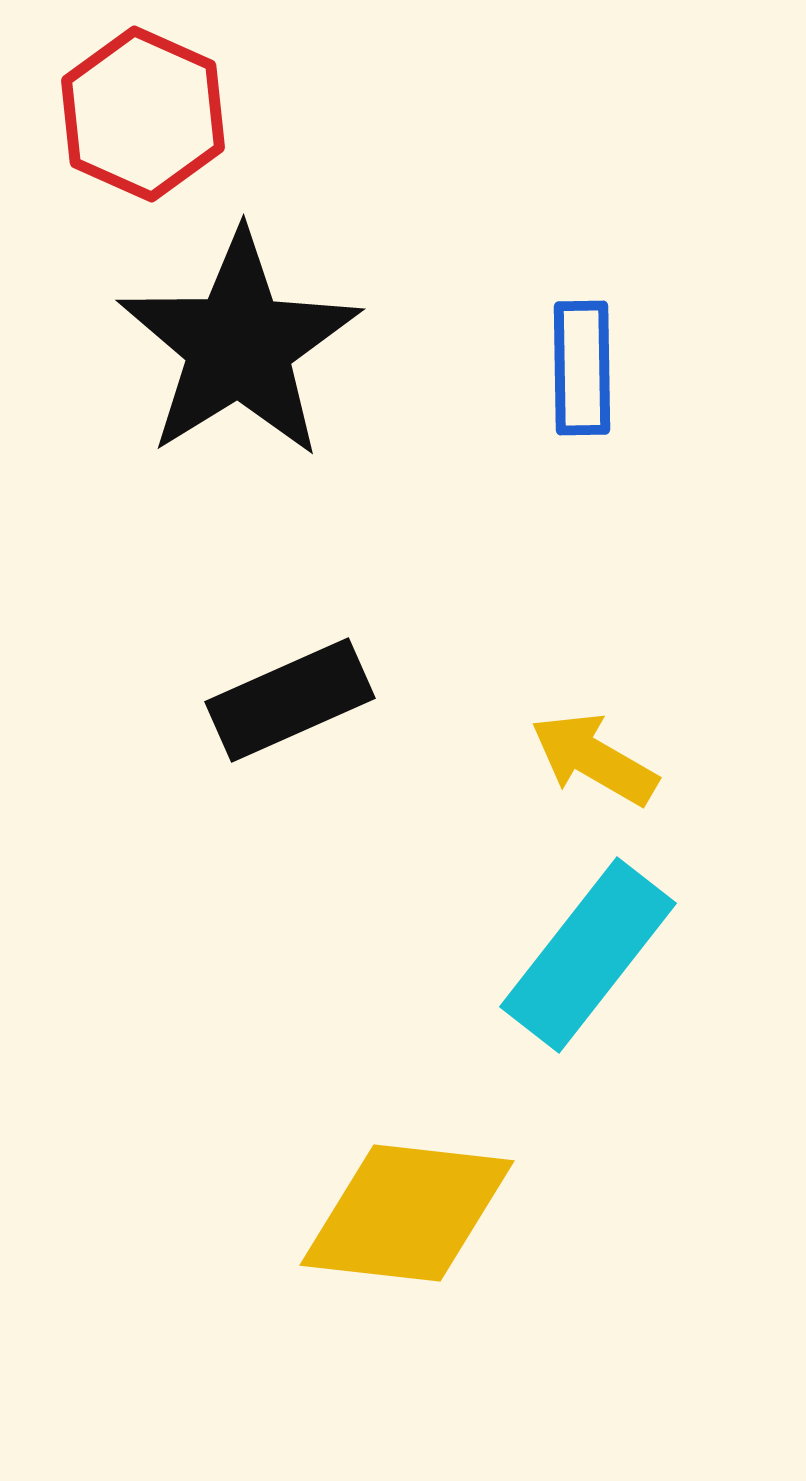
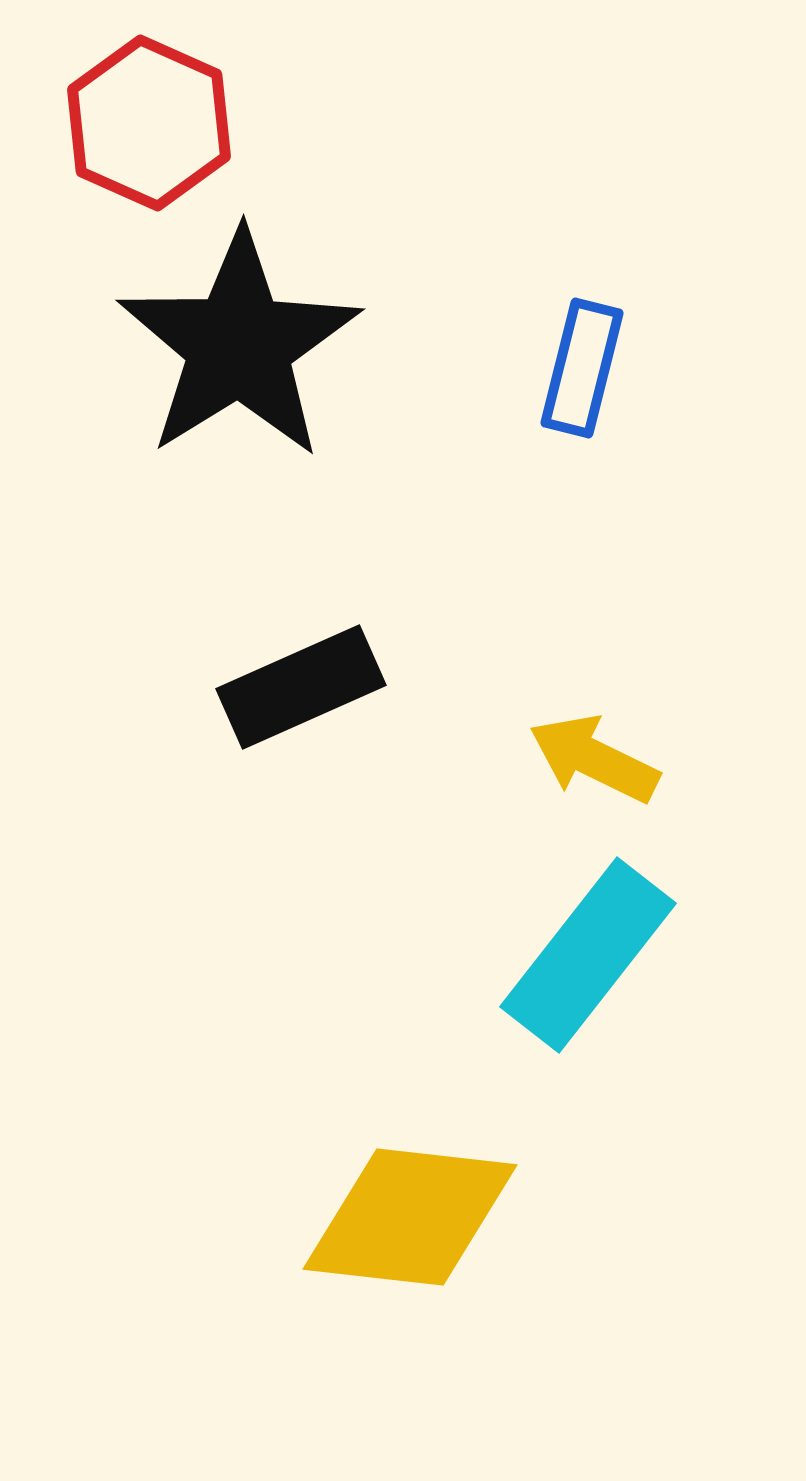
red hexagon: moved 6 px right, 9 px down
blue rectangle: rotated 15 degrees clockwise
black rectangle: moved 11 px right, 13 px up
yellow arrow: rotated 4 degrees counterclockwise
yellow diamond: moved 3 px right, 4 px down
